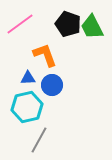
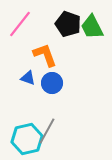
pink line: rotated 16 degrees counterclockwise
blue triangle: rotated 21 degrees clockwise
blue circle: moved 2 px up
cyan hexagon: moved 32 px down
gray line: moved 8 px right, 9 px up
